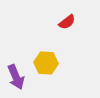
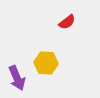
purple arrow: moved 1 px right, 1 px down
